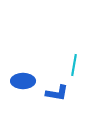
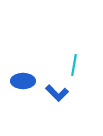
blue L-shape: rotated 35 degrees clockwise
